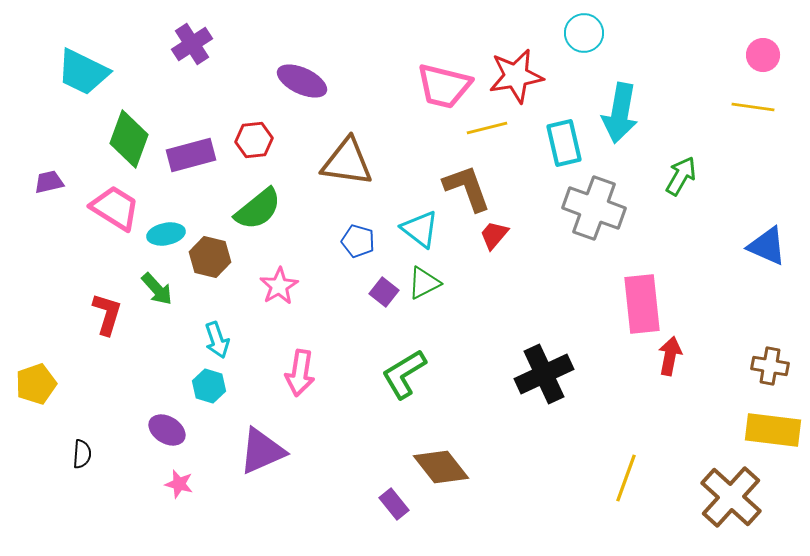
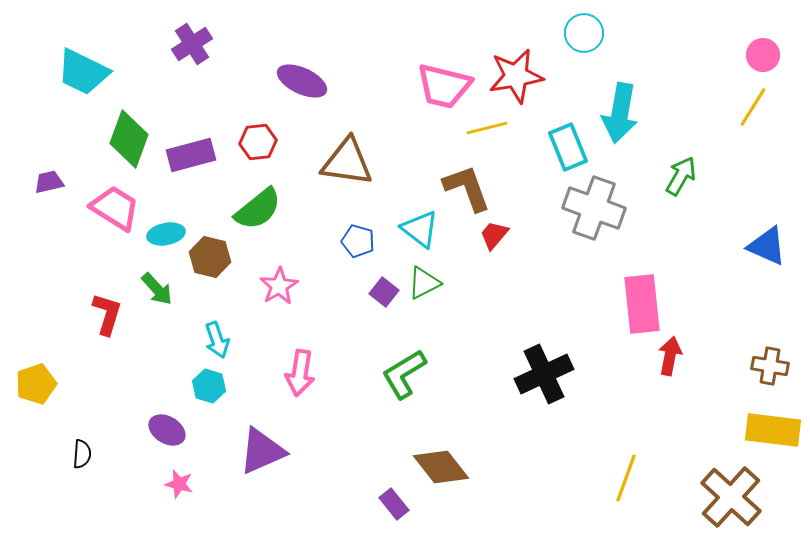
yellow line at (753, 107): rotated 66 degrees counterclockwise
red hexagon at (254, 140): moved 4 px right, 2 px down
cyan rectangle at (564, 143): moved 4 px right, 4 px down; rotated 9 degrees counterclockwise
